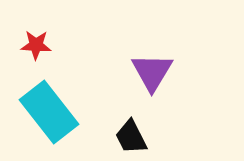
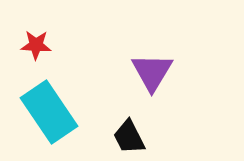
cyan rectangle: rotated 4 degrees clockwise
black trapezoid: moved 2 px left
